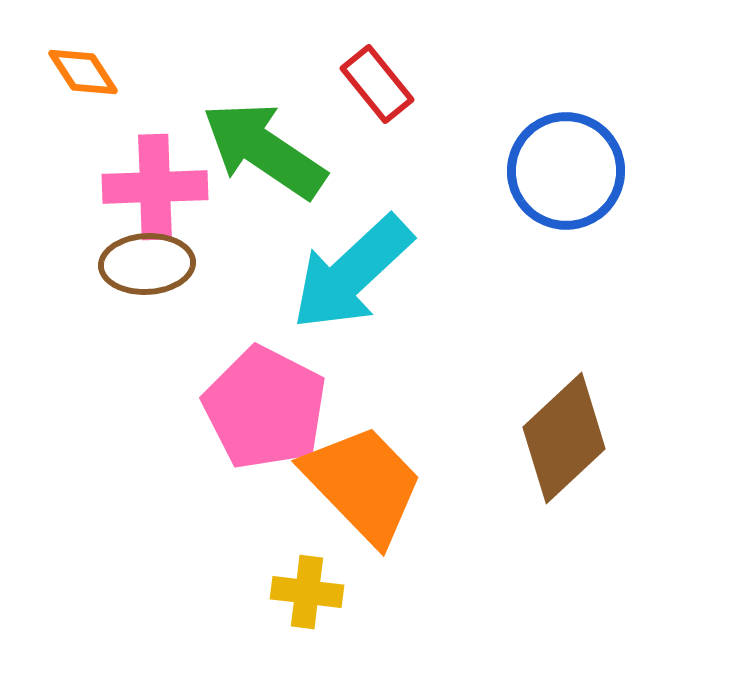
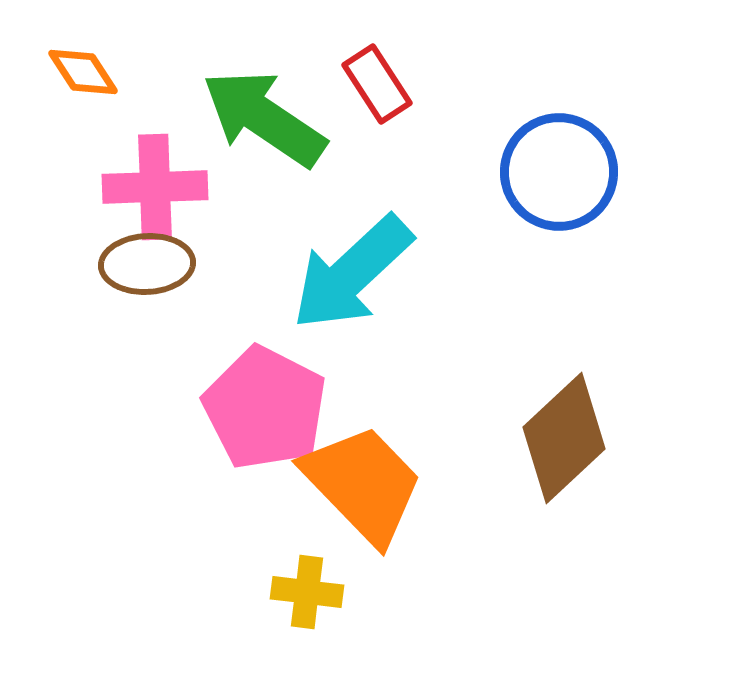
red rectangle: rotated 6 degrees clockwise
green arrow: moved 32 px up
blue circle: moved 7 px left, 1 px down
